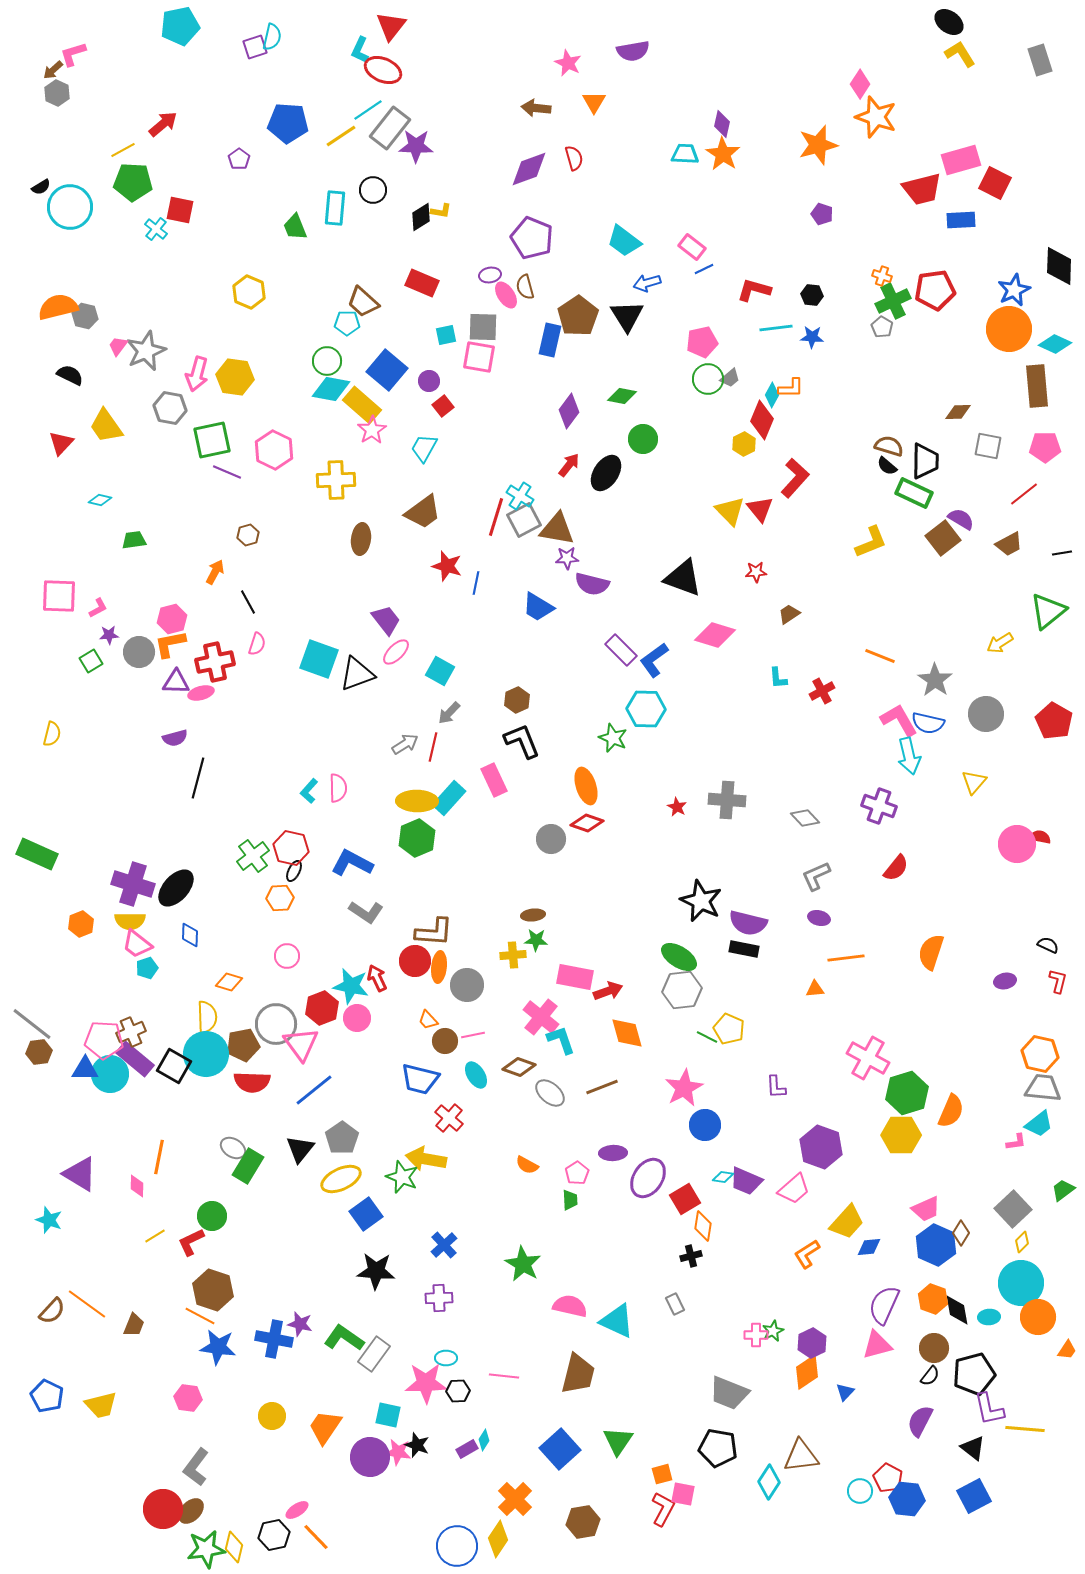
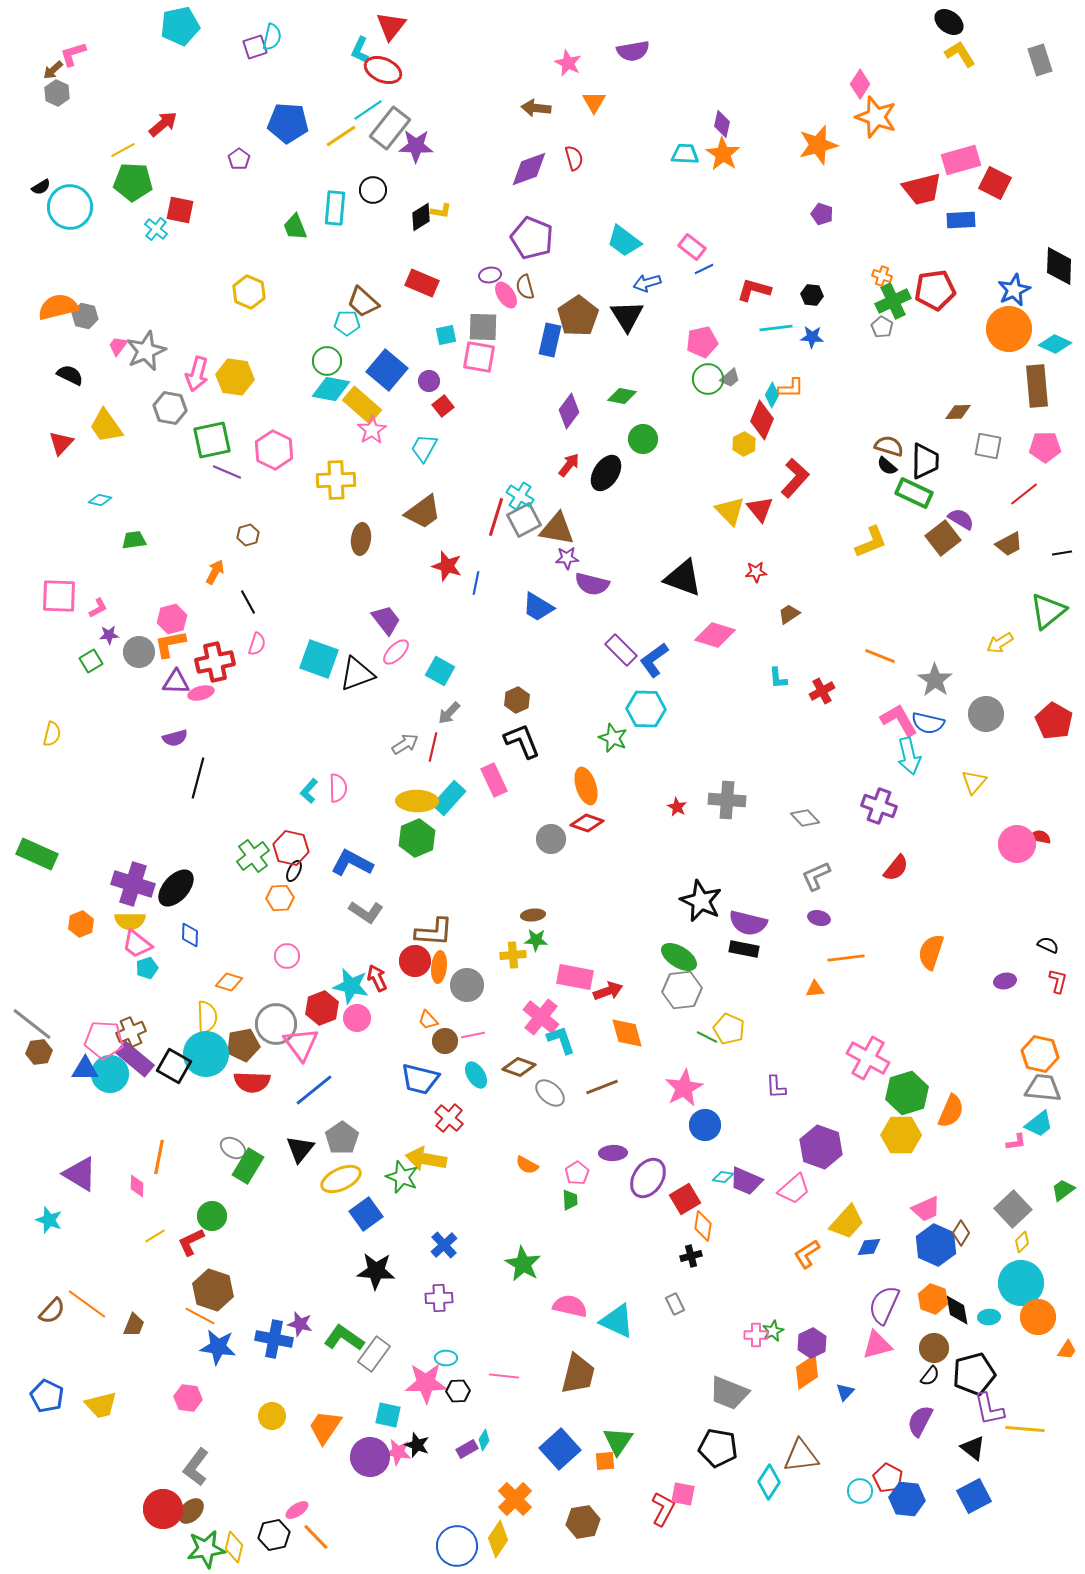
orange square at (662, 1474): moved 57 px left, 13 px up; rotated 10 degrees clockwise
